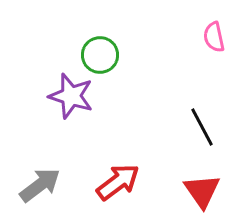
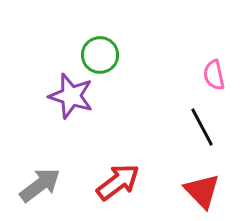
pink semicircle: moved 38 px down
red triangle: rotated 9 degrees counterclockwise
